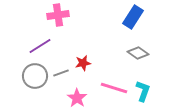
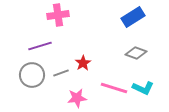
blue rectangle: rotated 25 degrees clockwise
purple line: rotated 15 degrees clockwise
gray diamond: moved 2 px left; rotated 15 degrees counterclockwise
red star: rotated 21 degrees counterclockwise
gray circle: moved 3 px left, 1 px up
cyan L-shape: moved 3 px up; rotated 95 degrees clockwise
pink star: rotated 30 degrees clockwise
